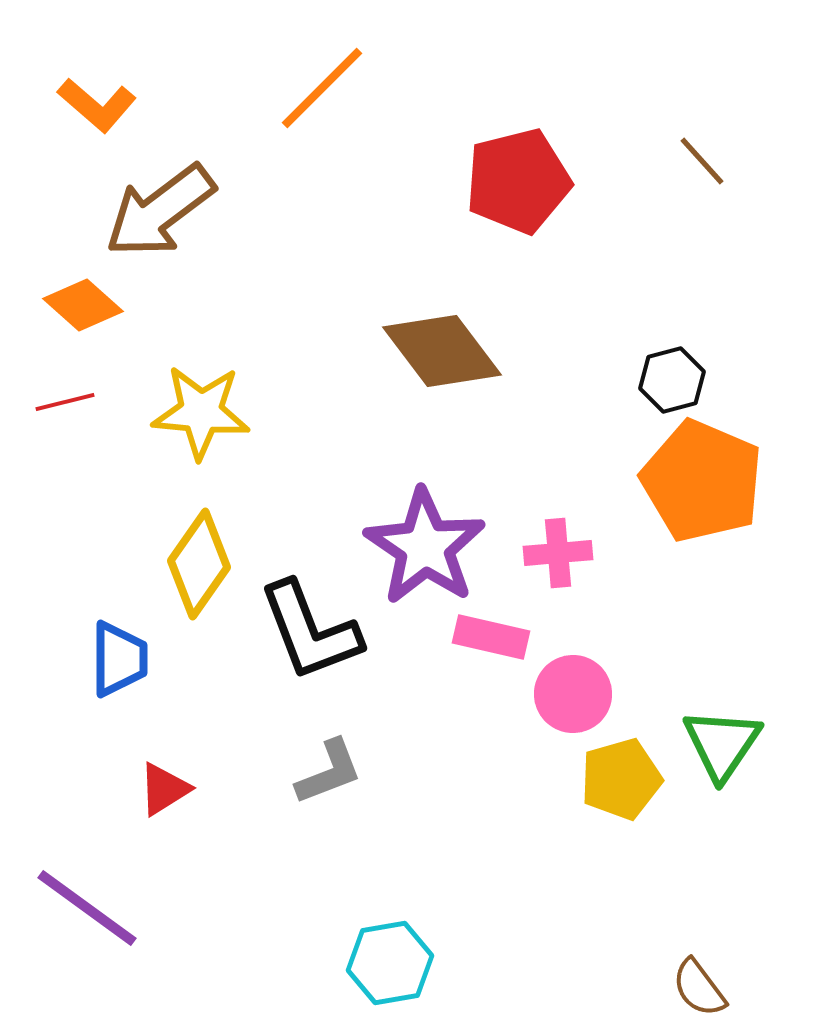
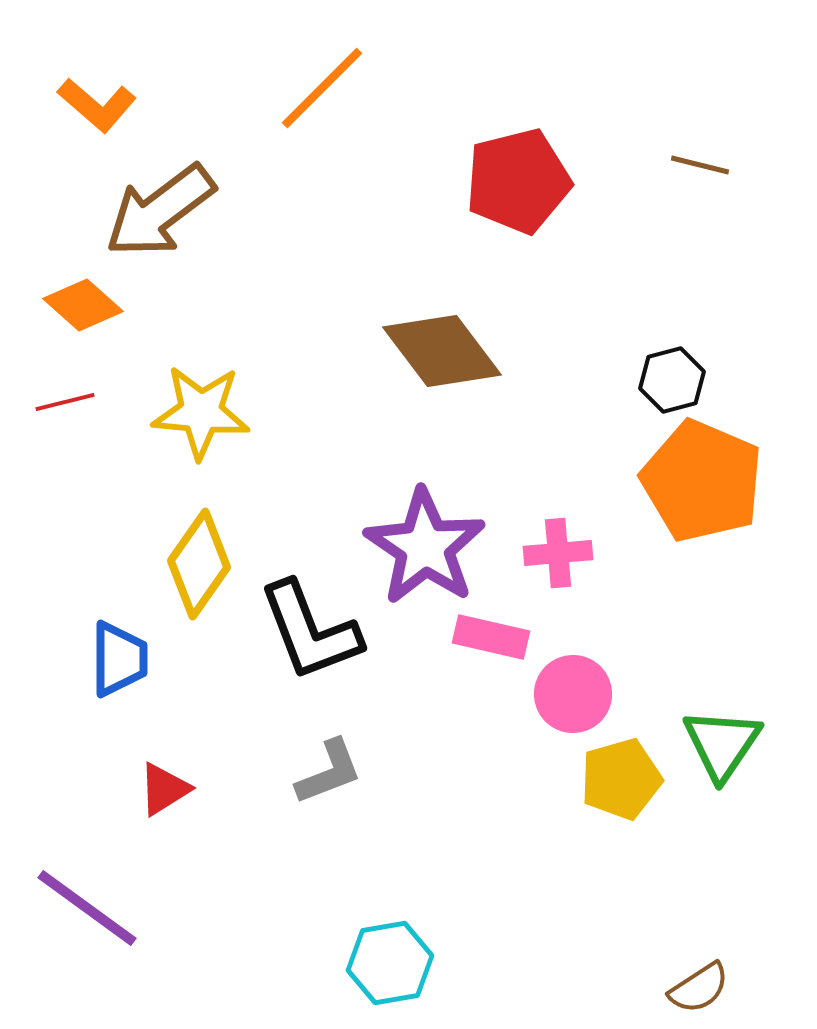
brown line: moved 2 px left, 4 px down; rotated 34 degrees counterclockwise
brown semicircle: rotated 86 degrees counterclockwise
